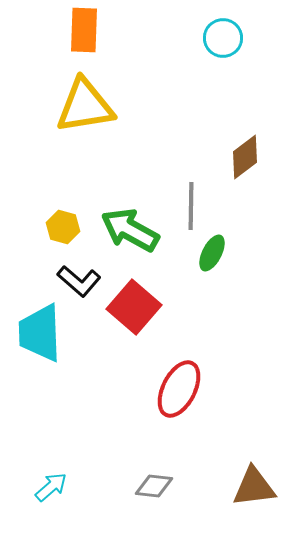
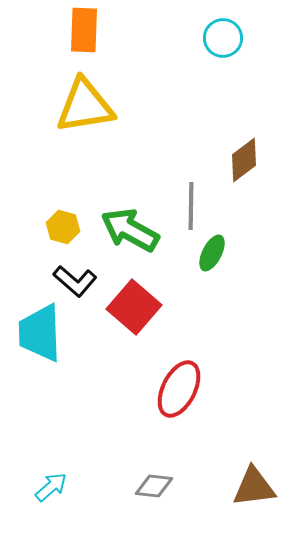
brown diamond: moved 1 px left, 3 px down
black L-shape: moved 4 px left
